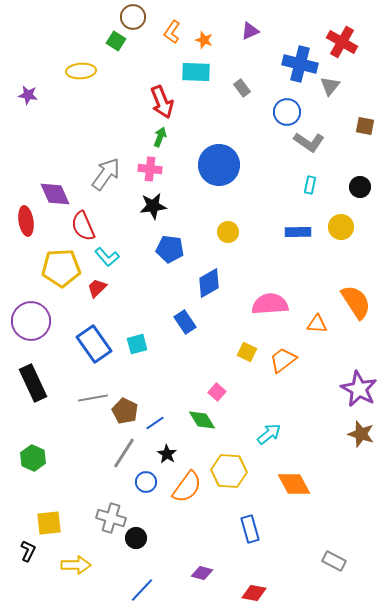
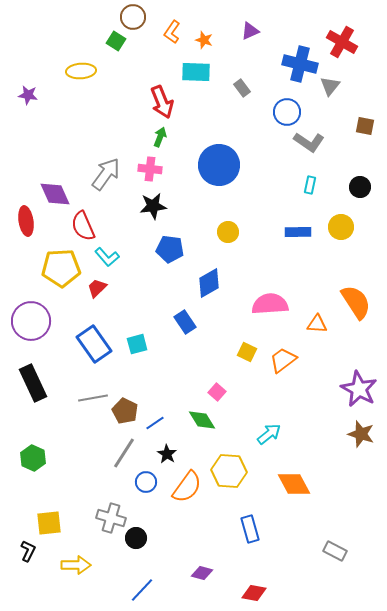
gray rectangle at (334, 561): moved 1 px right, 10 px up
